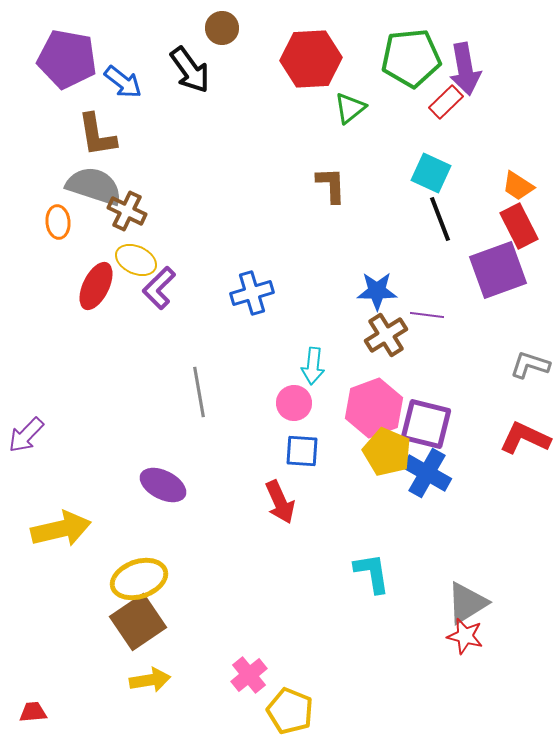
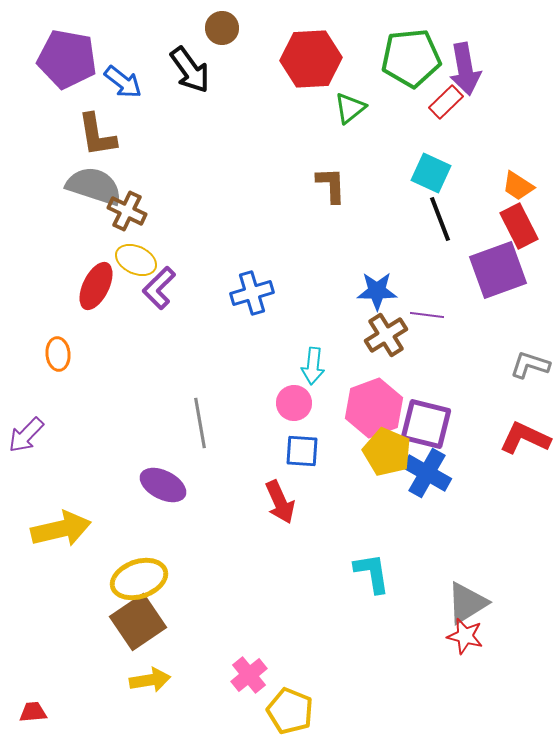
orange ellipse at (58, 222): moved 132 px down
gray line at (199, 392): moved 1 px right, 31 px down
